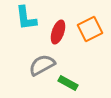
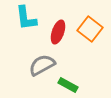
orange square: rotated 25 degrees counterclockwise
green rectangle: moved 2 px down
